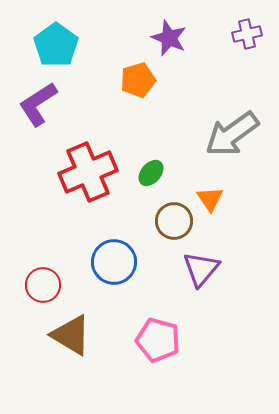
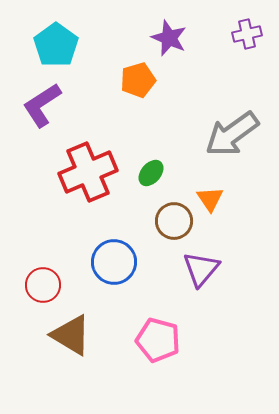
purple L-shape: moved 4 px right, 1 px down
